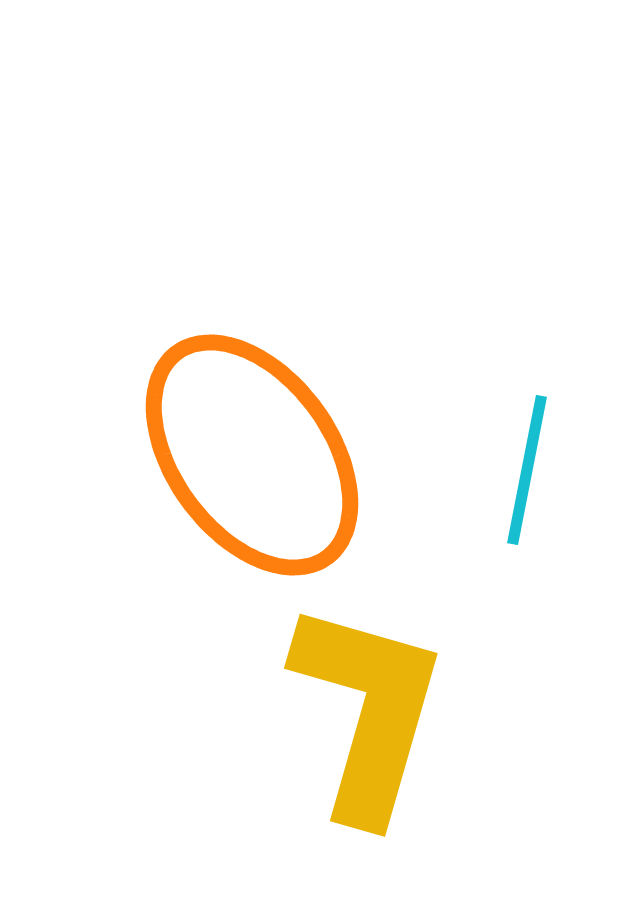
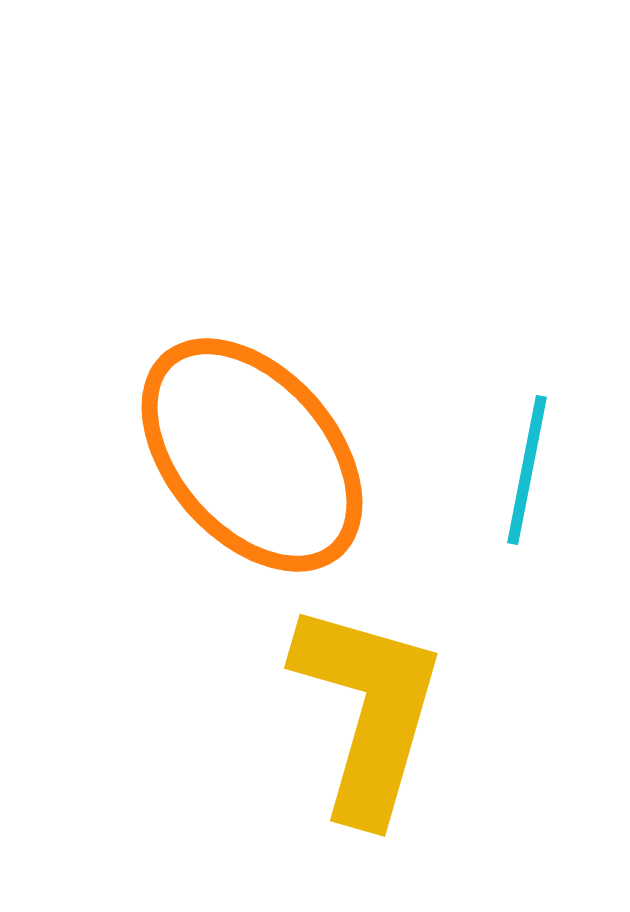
orange ellipse: rotated 5 degrees counterclockwise
